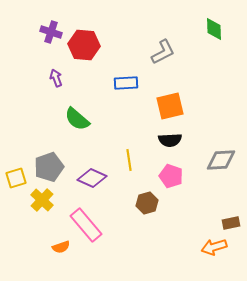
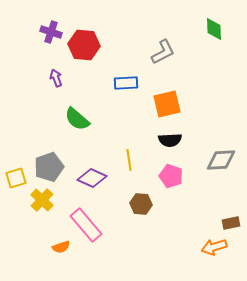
orange square: moved 3 px left, 2 px up
brown hexagon: moved 6 px left, 1 px down; rotated 20 degrees clockwise
